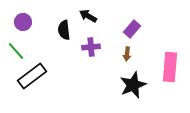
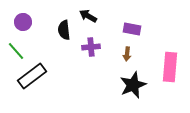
purple rectangle: rotated 60 degrees clockwise
